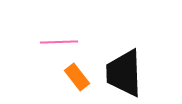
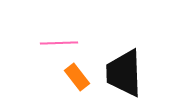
pink line: moved 1 px down
